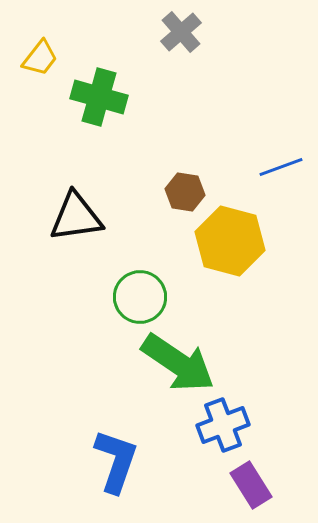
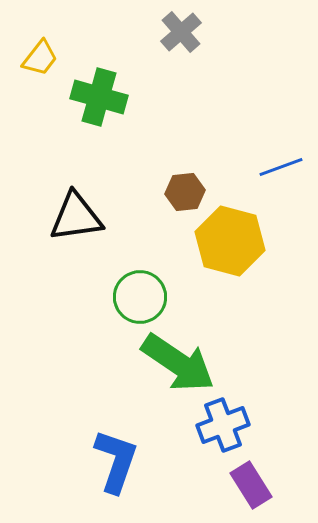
brown hexagon: rotated 15 degrees counterclockwise
